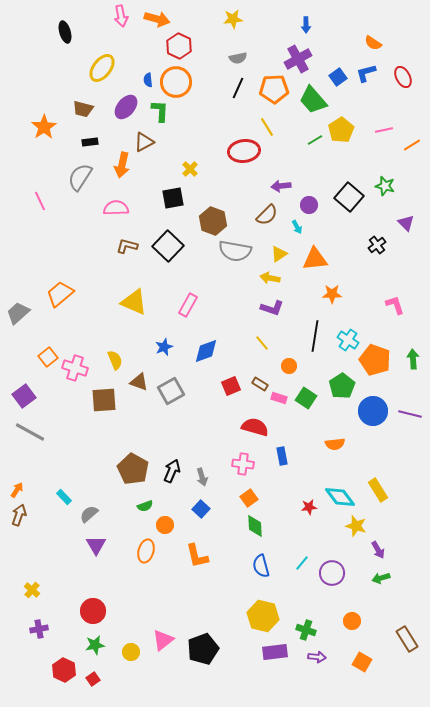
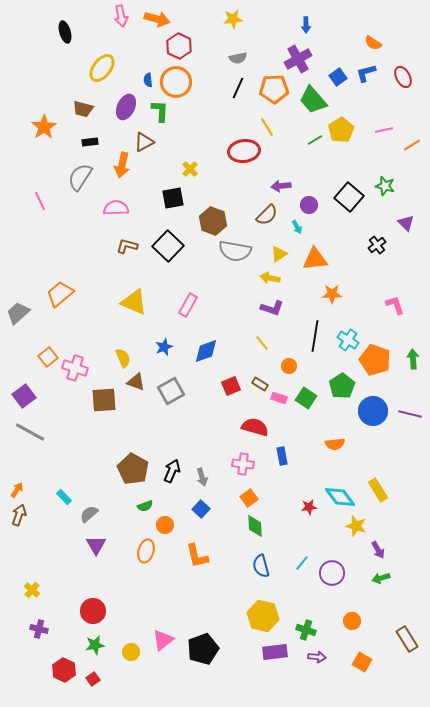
purple ellipse at (126, 107): rotated 15 degrees counterclockwise
yellow semicircle at (115, 360): moved 8 px right, 2 px up
brown triangle at (139, 382): moved 3 px left
purple cross at (39, 629): rotated 24 degrees clockwise
